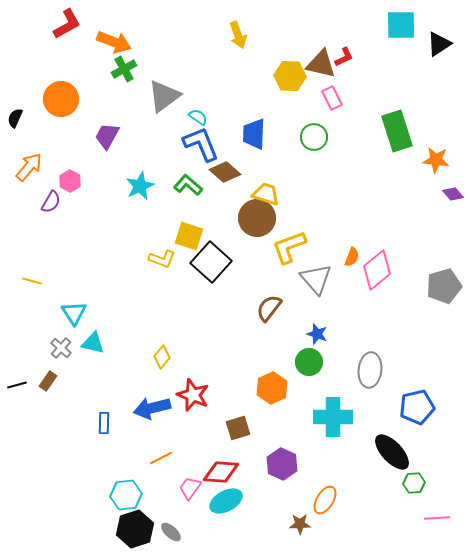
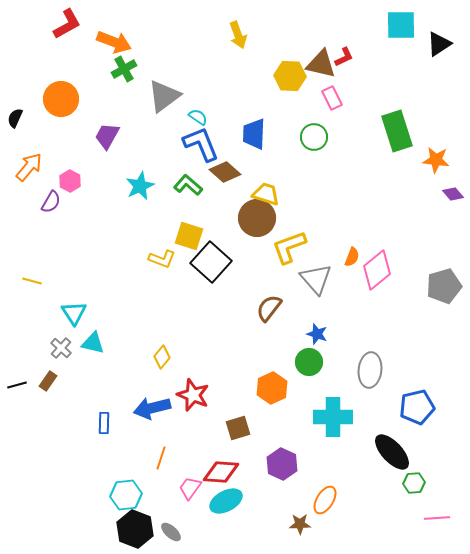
orange line at (161, 458): rotated 45 degrees counterclockwise
black hexagon at (135, 529): rotated 21 degrees counterclockwise
